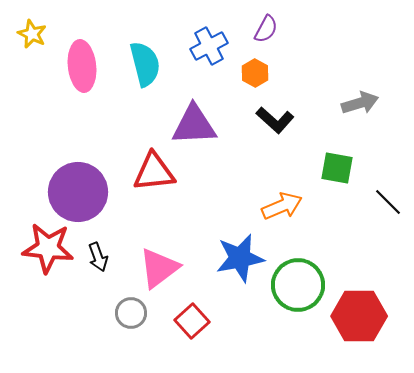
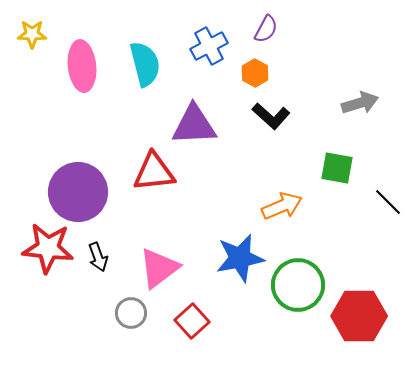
yellow star: rotated 24 degrees counterclockwise
black L-shape: moved 4 px left, 4 px up
